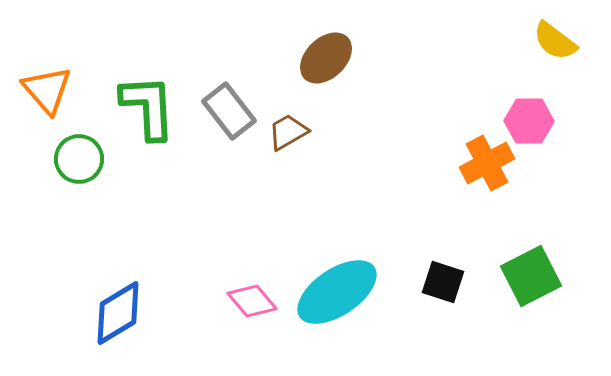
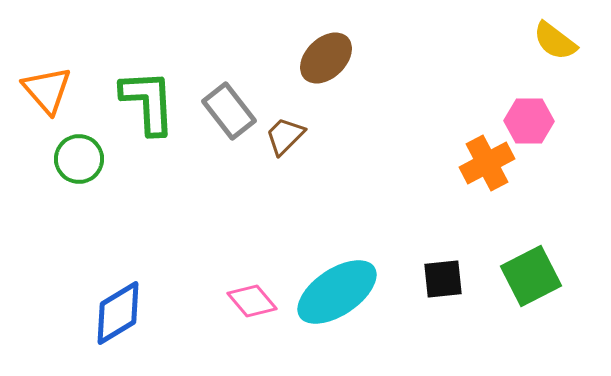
green L-shape: moved 5 px up
brown trapezoid: moved 3 px left, 4 px down; rotated 15 degrees counterclockwise
black square: moved 3 px up; rotated 24 degrees counterclockwise
